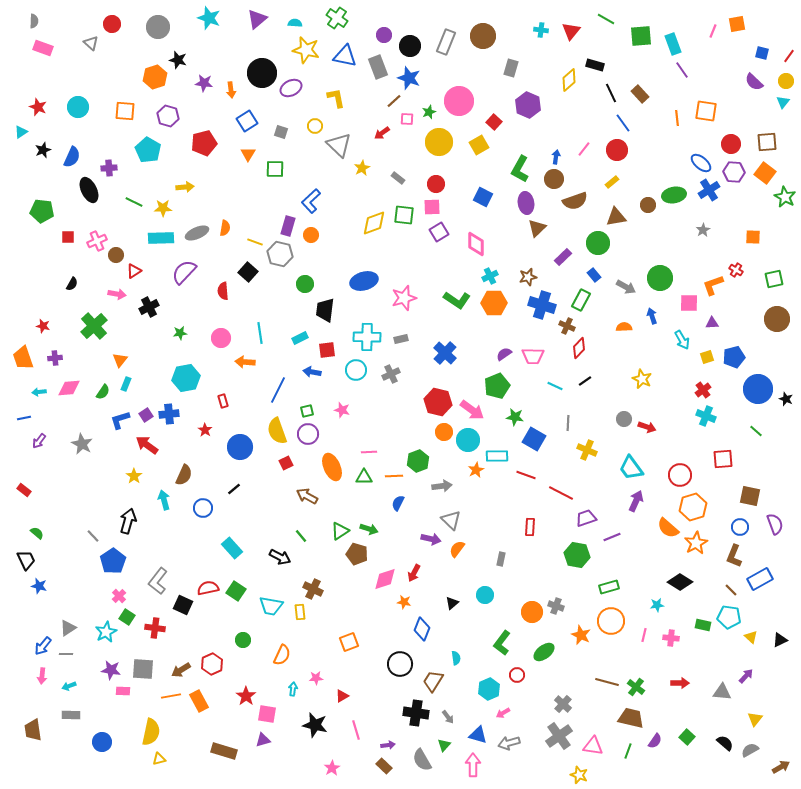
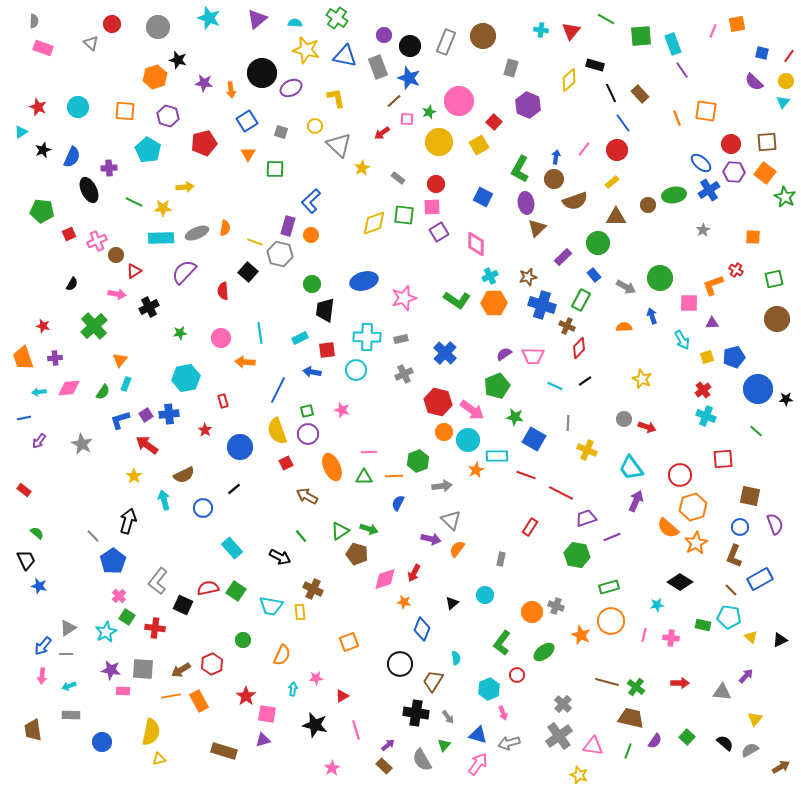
orange line at (677, 118): rotated 14 degrees counterclockwise
brown triangle at (616, 217): rotated 10 degrees clockwise
red square at (68, 237): moved 1 px right, 3 px up; rotated 24 degrees counterclockwise
green circle at (305, 284): moved 7 px right
gray cross at (391, 374): moved 13 px right
black star at (786, 399): rotated 24 degrees counterclockwise
brown semicircle at (184, 475): rotated 40 degrees clockwise
red rectangle at (530, 527): rotated 30 degrees clockwise
pink arrow at (503, 713): rotated 80 degrees counterclockwise
purple arrow at (388, 745): rotated 32 degrees counterclockwise
pink arrow at (473, 765): moved 5 px right, 1 px up; rotated 35 degrees clockwise
